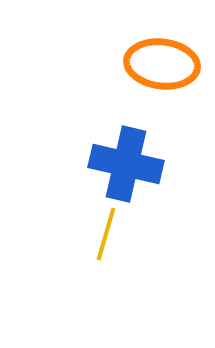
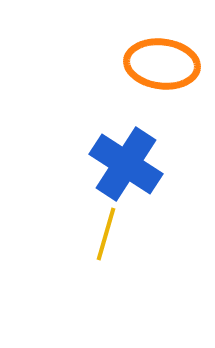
blue cross: rotated 20 degrees clockwise
